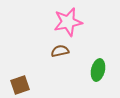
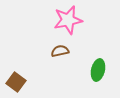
pink star: moved 2 px up
brown square: moved 4 px left, 3 px up; rotated 36 degrees counterclockwise
